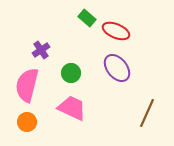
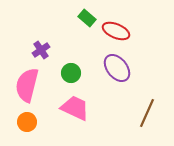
pink trapezoid: moved 3 px right
